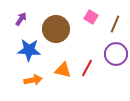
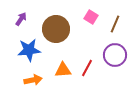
blue star: rotated 10 degrees counterclockwise
purple circle: moved 1 px left, 1 px down
orange triangle: rotated 18 degrees counterclockwise
